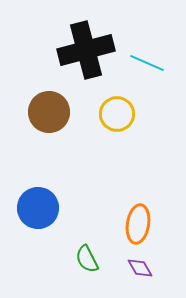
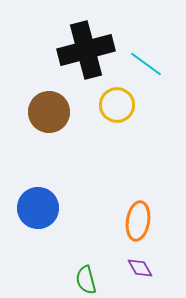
cyan line: moved 1 px left, 1 px down; rotated 12 degrees clockwise
yellow circle: moved 9 px up
orange ellipse: moved 3 px up
green semicircle: moved 1 px left, 21 px down; rotated 12 degrees clockwise
